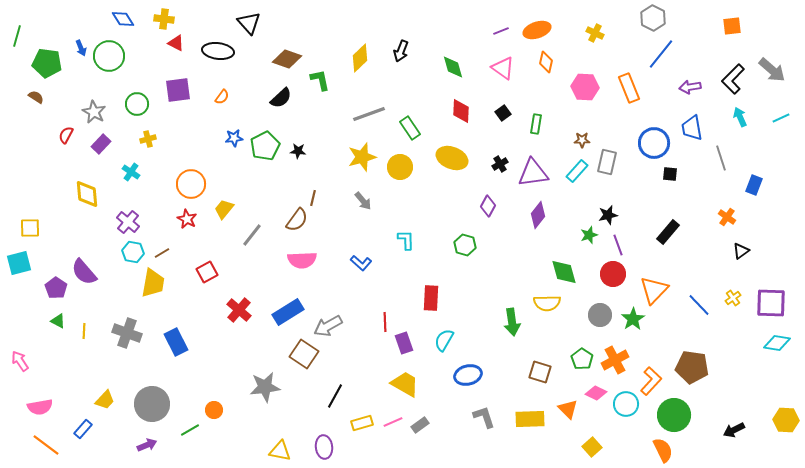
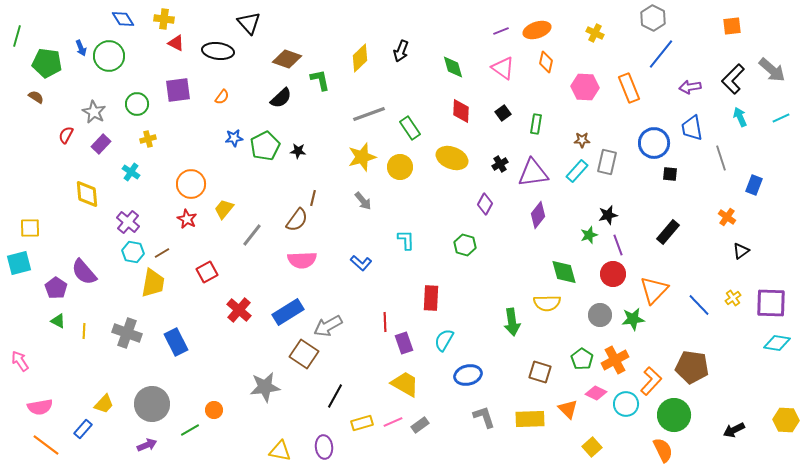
purple diamond at (488, 206): moved 3 px left, 2 px up
green star at (633, 319): rotated 25 degrees clockwise
yellow trapezoid at (105, 400): moved 1 px left, 4 px down
